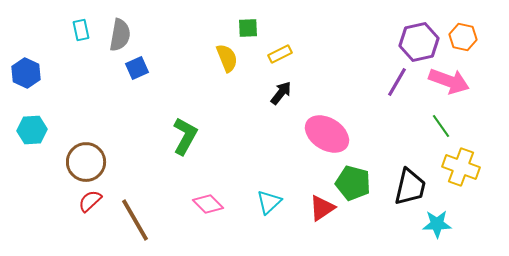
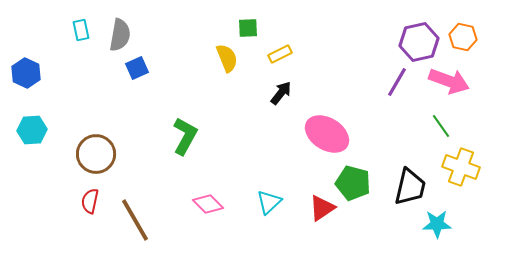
brown circle: moved 10 px right, 8 px up
red semicircle: rotated 35 degrees counterclockwise
